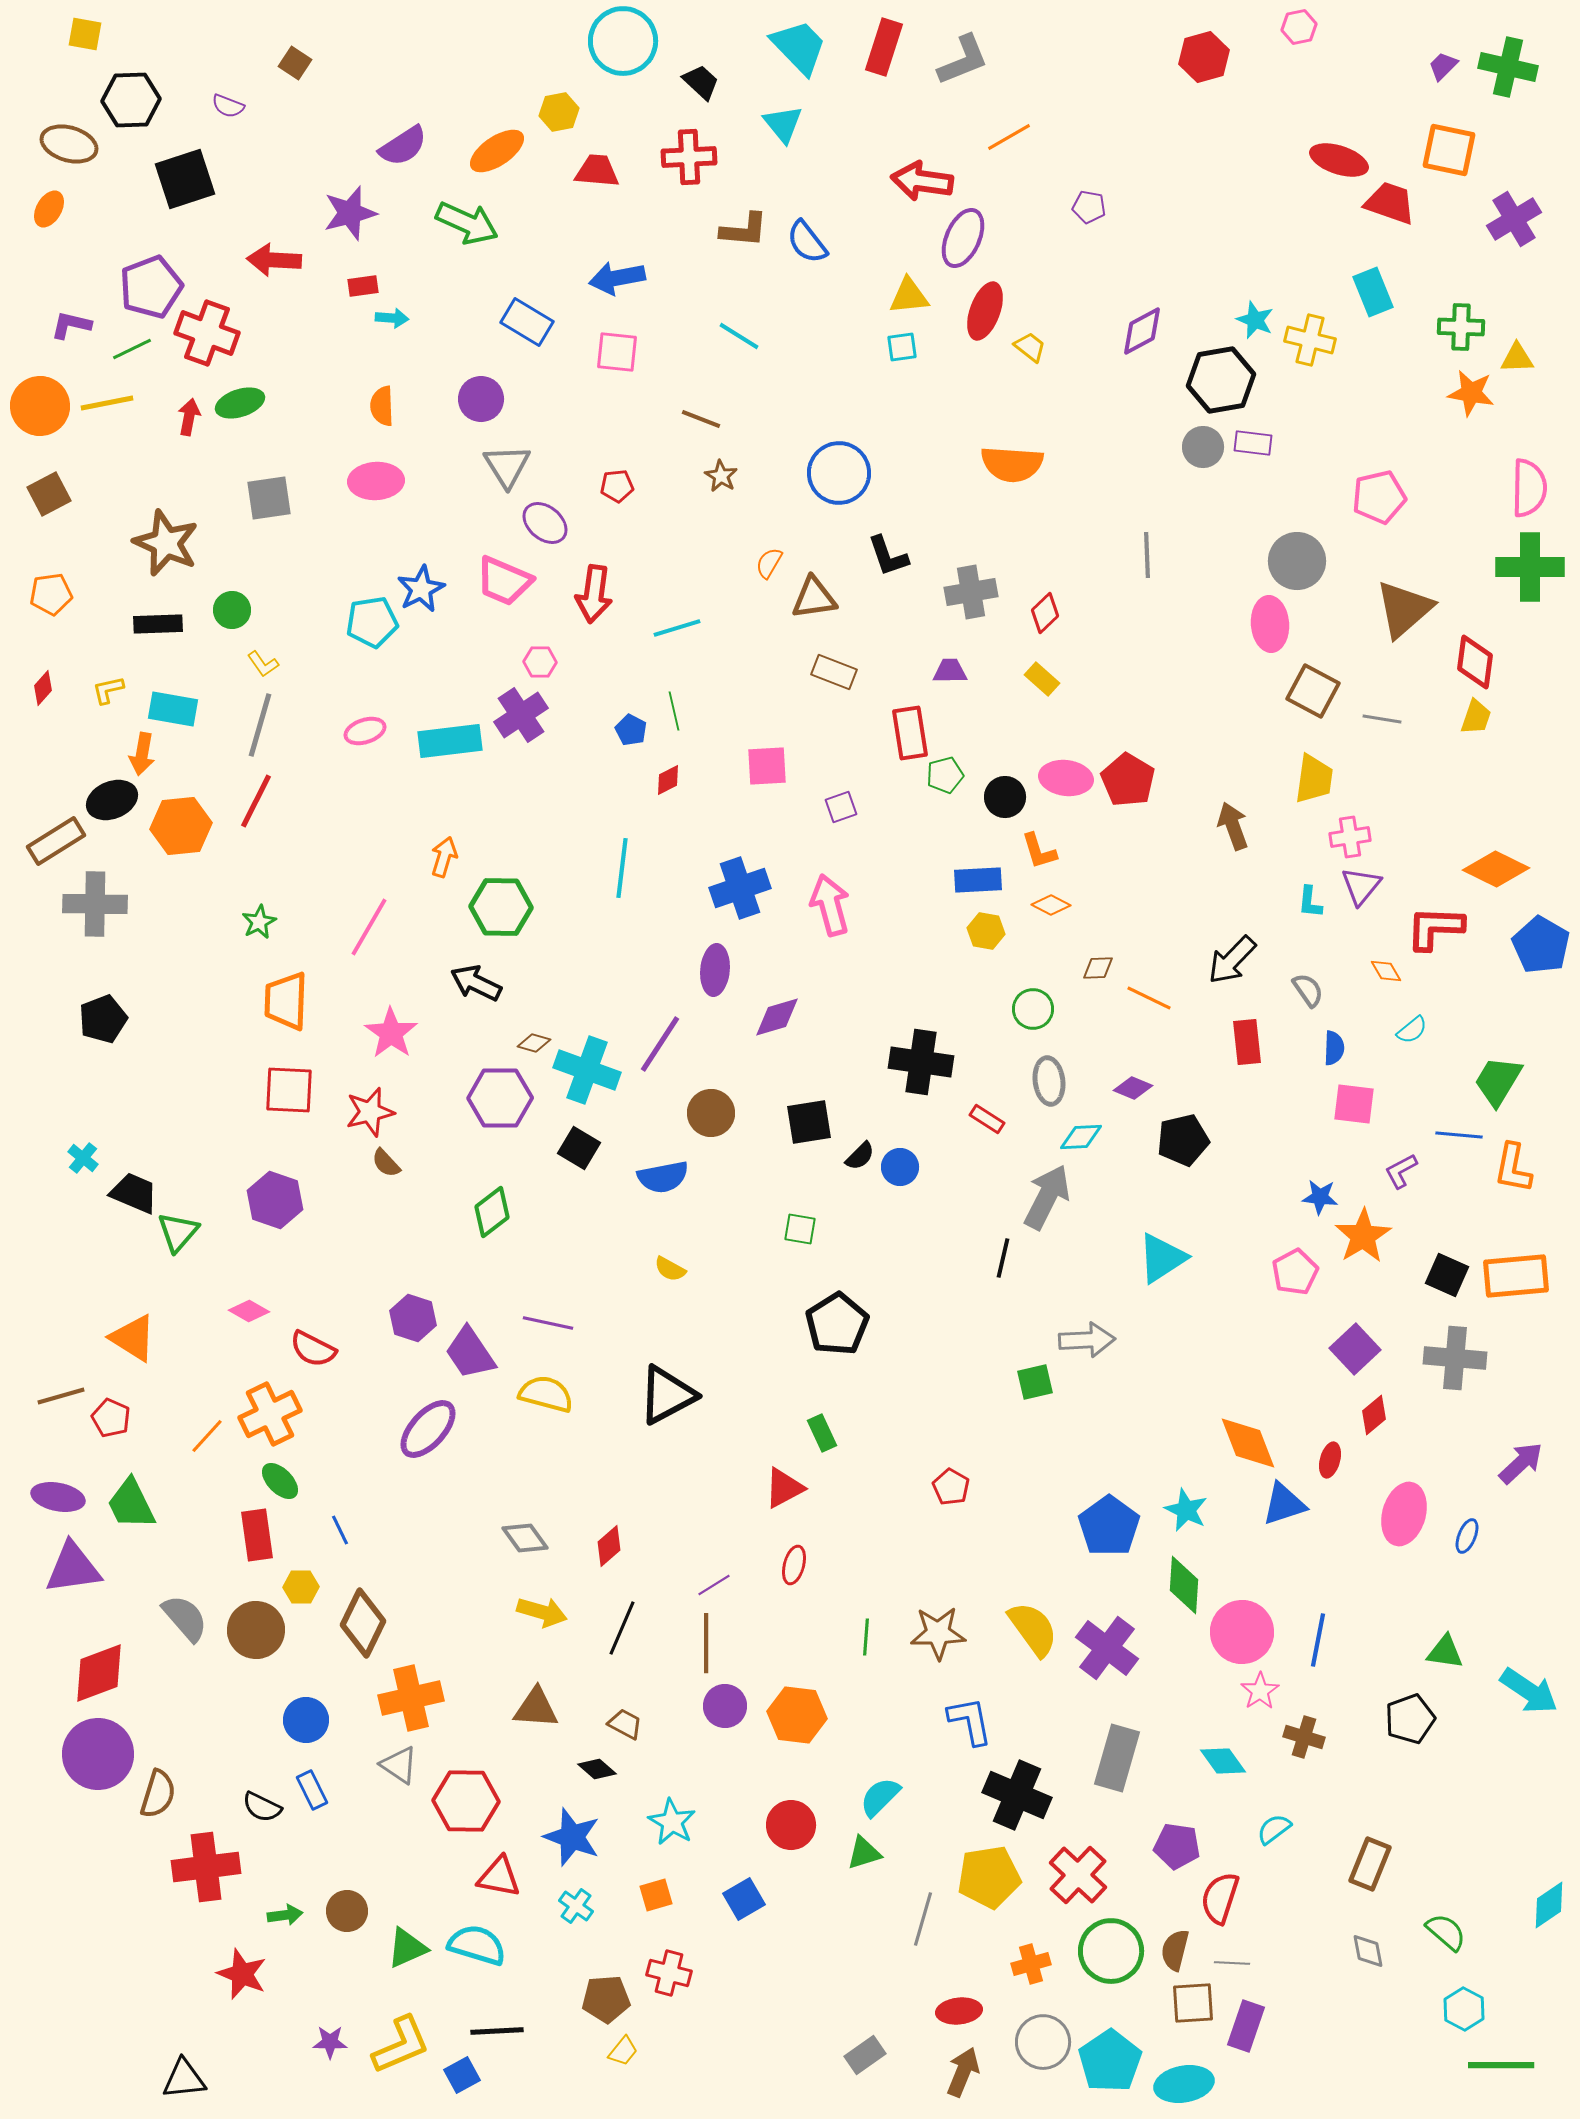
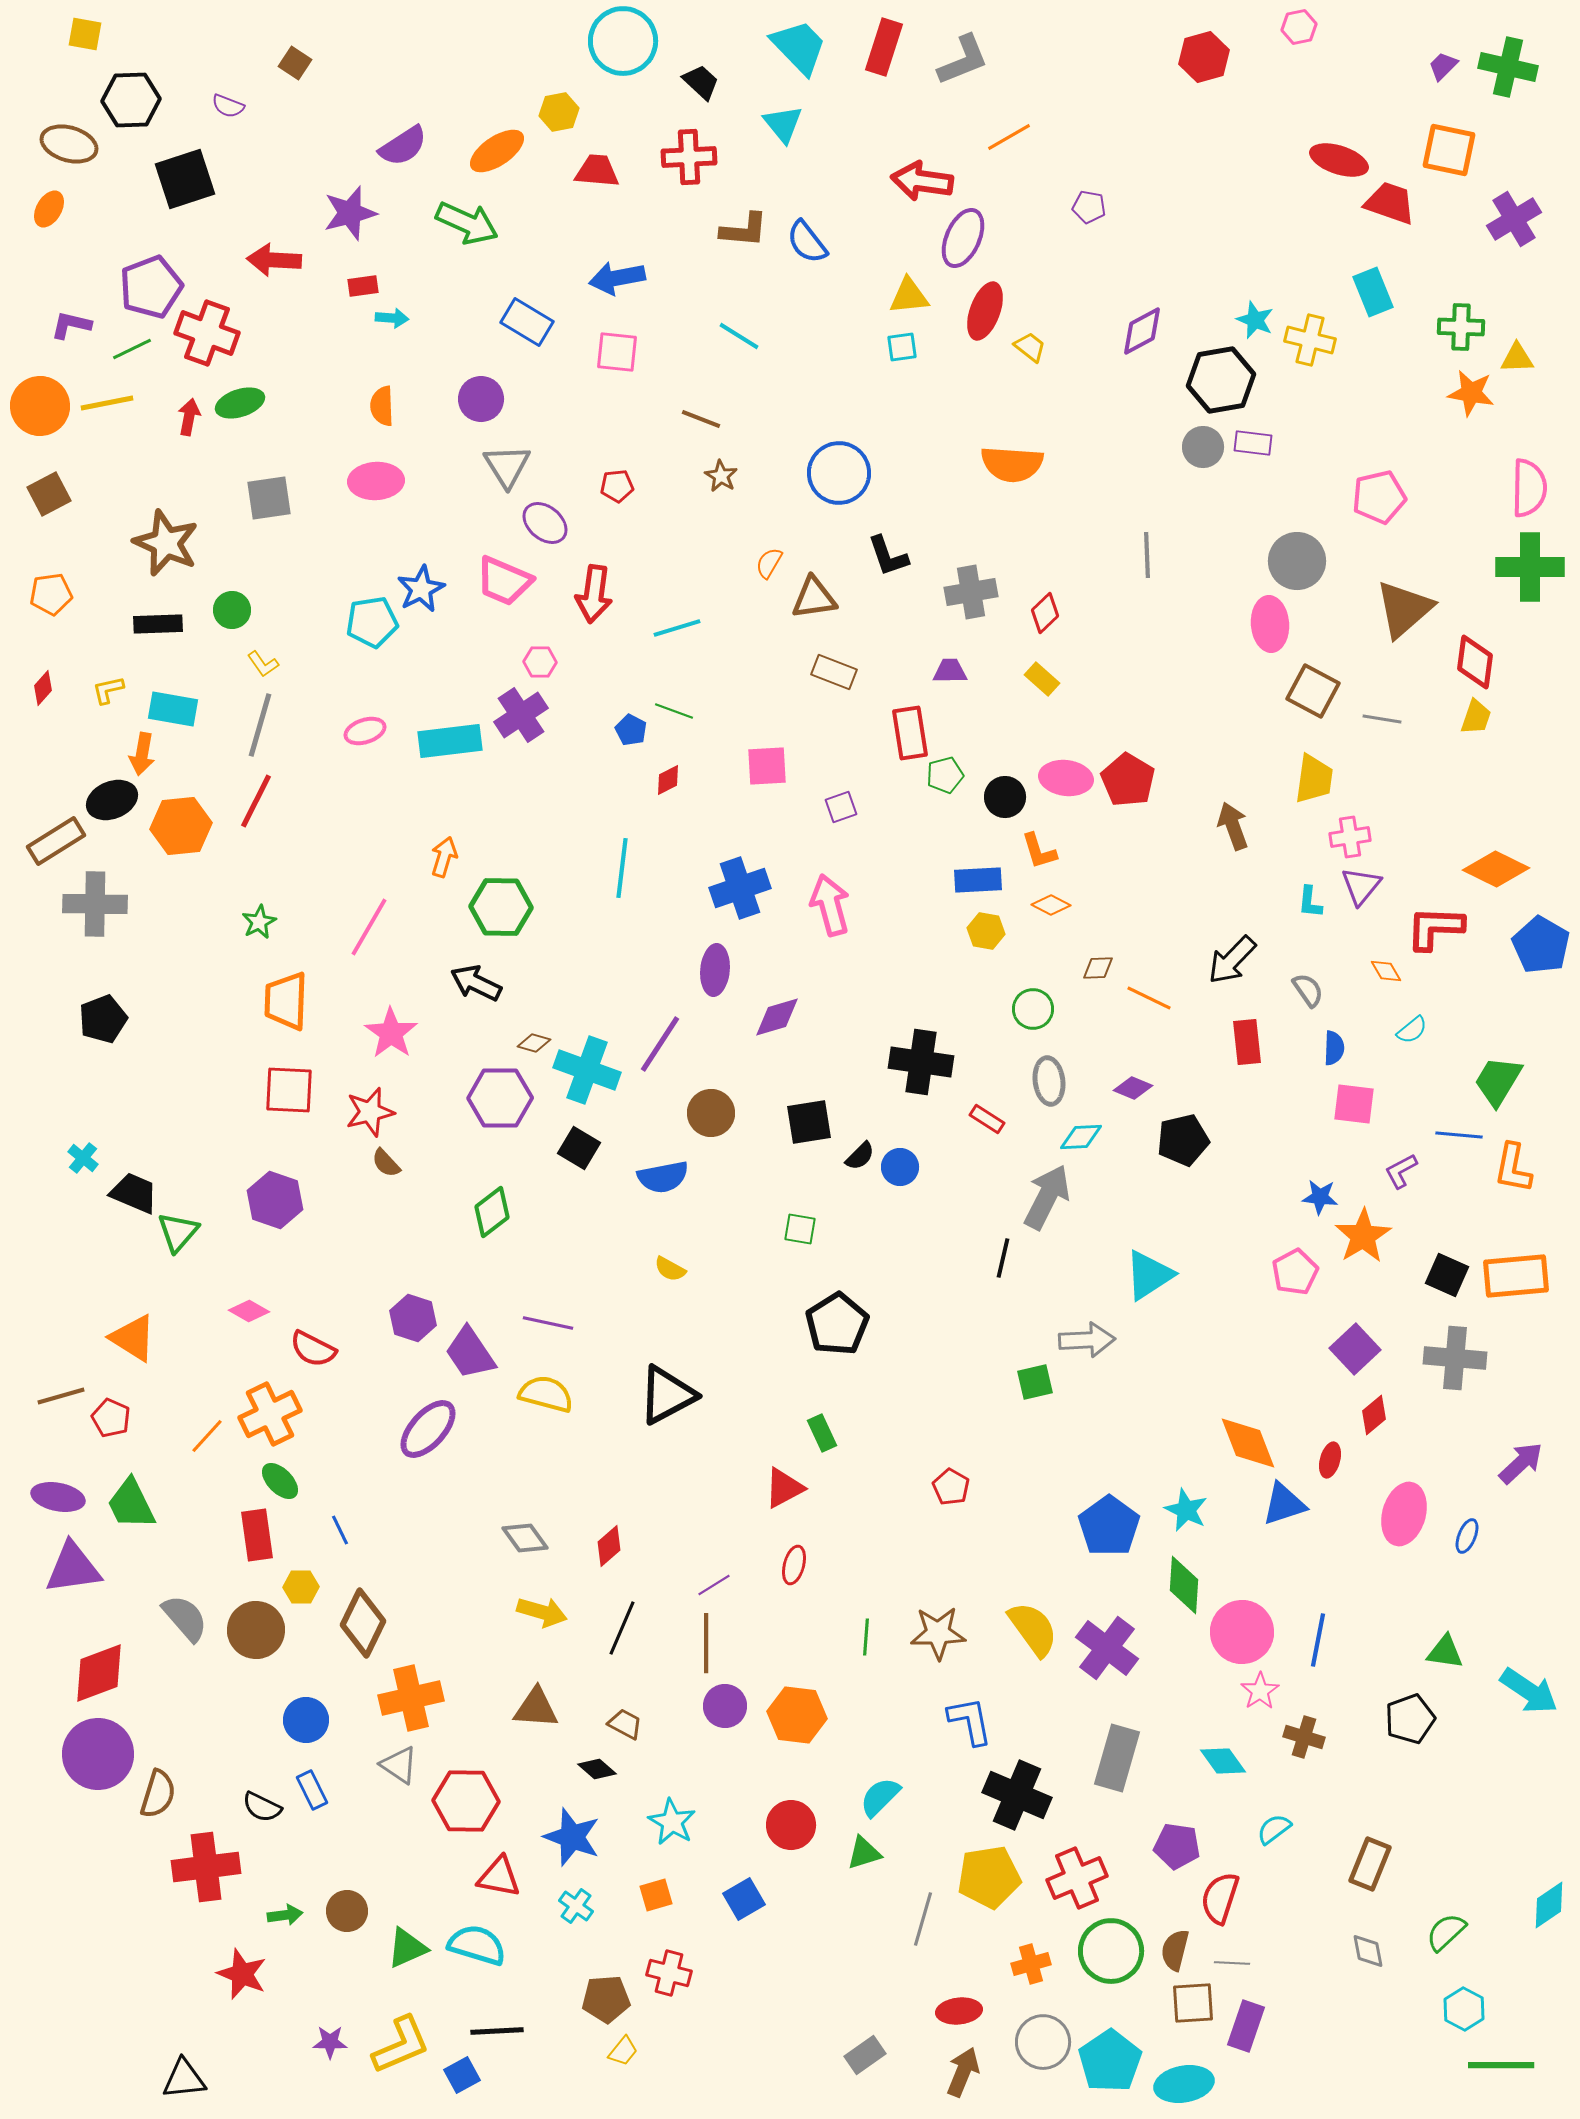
green line at (674, 711): rotated 57 degrees counterclockwise
cyan triangle at (1162, 1258): moved 13 px left, 17 px down
red cross at (1078, 1875): moved 1 px left, 3 px down; rotated 24 degrees clockwise
green semicircle at (1446, 1932): rotated 84 degrees counterclockwise
